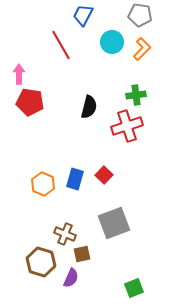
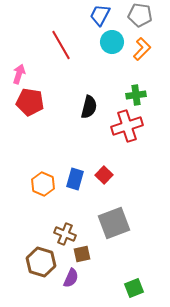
blue trapezoid: moved 17 px right
pink arrow: rotated 18 degrees clockwise
